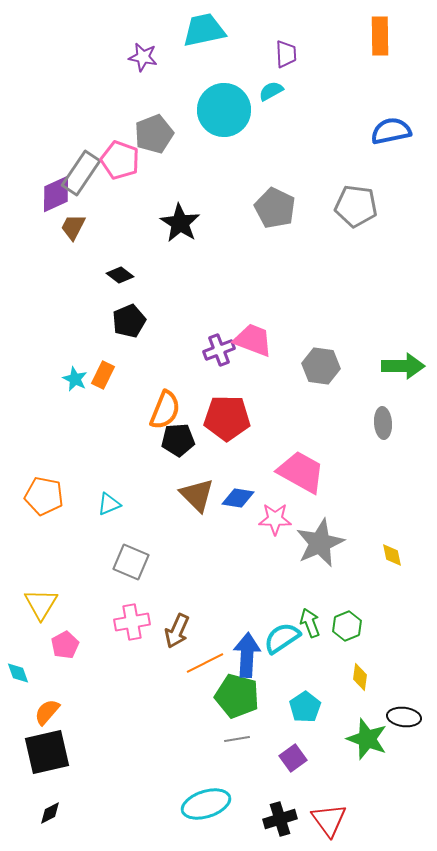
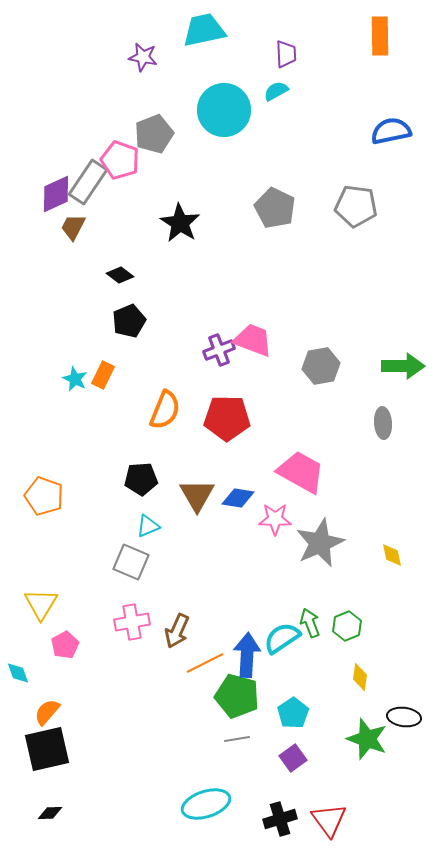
cyan semicircle at (271, 91): moved 5 px right
gray rectangle at (81, 173): moved 7 px right, 9 px down
gray hexagon at (321, 366): rotated 18 degrees counterclockwise
black pentagon at (178, 440): moved 37 px left, 39 px down
brown triangle at (197, 495): rotated 15 degrees clockwise
orange pentagon at (44, 496): rotated 9 degrees clockwise
cyan triangle at (109, 504): moved 39 px right, 22 px down
cyan pentagon at (305, 707): moved 12 px left, 6 px down
black square at (47, 752): moved 3 px up
black diamond at (50, 813): rotated 25 degrees clockwise
